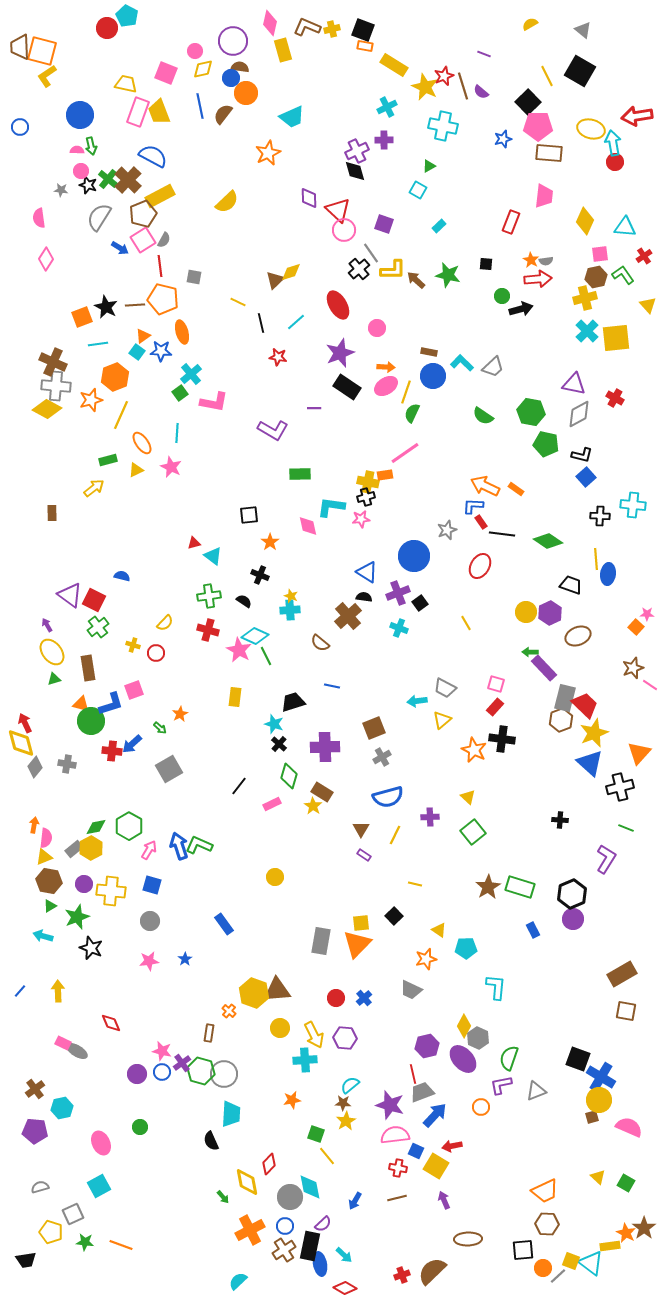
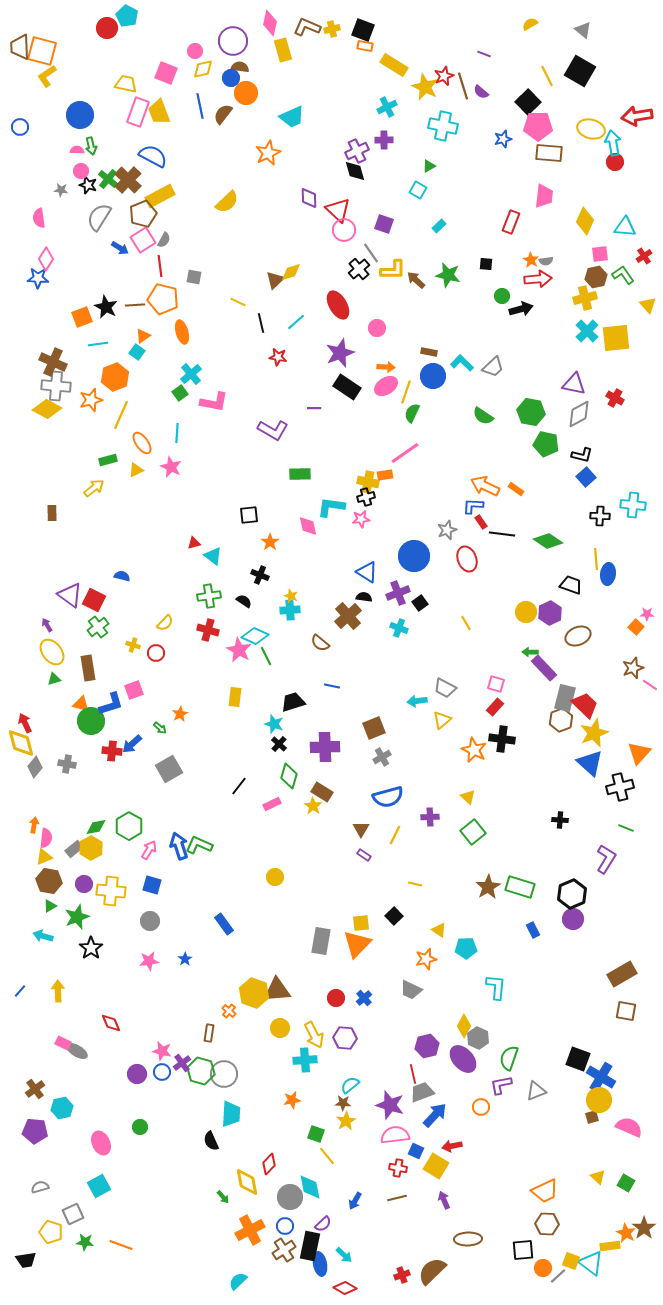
blue star at (161, 351): moved 123 px left, 73 px up
red ellipse at (480, 566): moved 13 px left, 7 px up; rotated 50 degrees counterclockwise
black star at (91, 948): rotated 15 degrees clockwise
